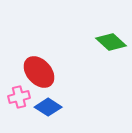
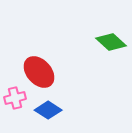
pink cross: moved 4 px left, 1 px down
blue diamond: moved 3 px down
